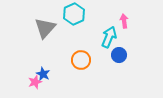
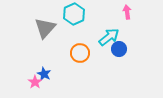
pink arrow: moved 3 px right, 9 px up
cyan arrow: rotated 30 degrees clockwise
blue circle: moved 6 px up
orange circle: moved 1 px left, 7 px up
blue star: moved 1 px right
pink star: rotated 16 degrees counterclockwise
